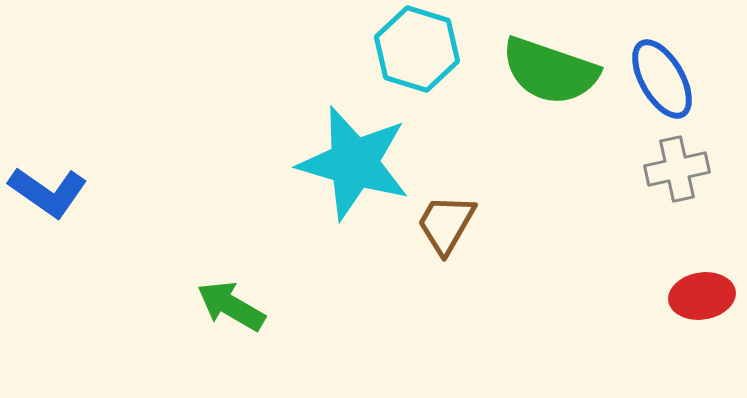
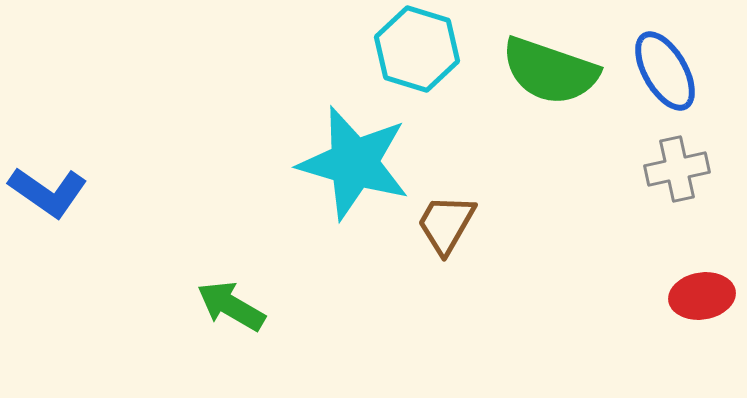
blue ellipse: moved 3 px right, 8 px up
